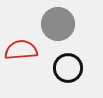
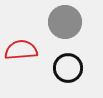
gray circle: moved 7 px right, 2 px up
